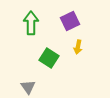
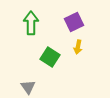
purple square: moved 4 px right, 1 px down
green square: moved 1 px right, 1 px up
